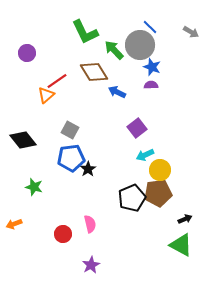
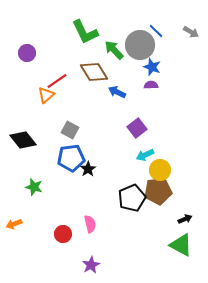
blue line: moved 6 px right, 4 px down
brown pentagon: moved 2 px up
